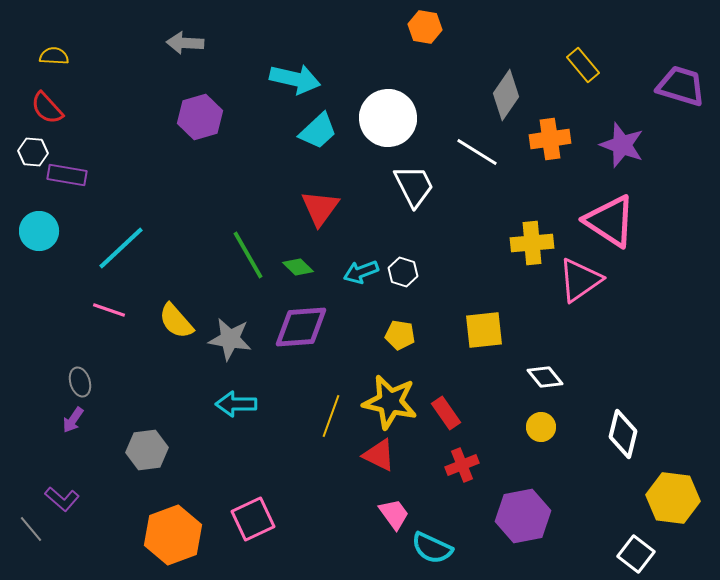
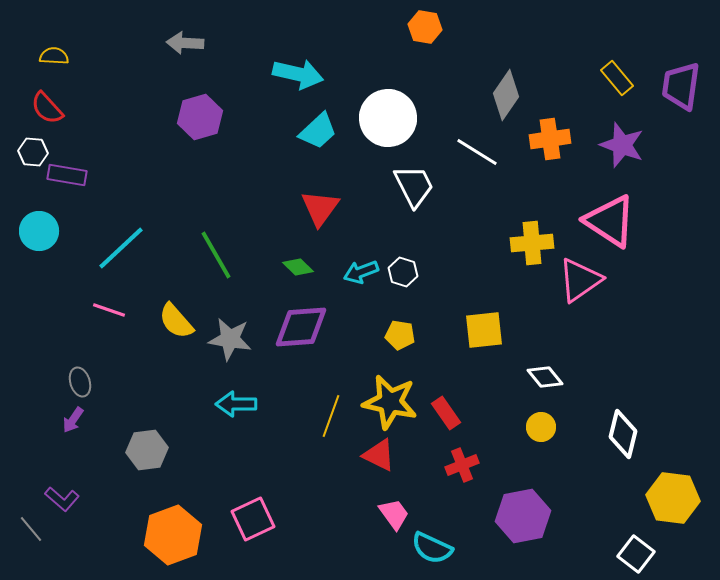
yellow rectangle at (583, 65): moved 34 px right, 13 px down
cyan arrow at (295, 79): moved 3 px right, 5 px up
purple trapezoid at (681, 86): rotated 99 degrees counterclockwise
green line at (248, 255): moved 32 px left
